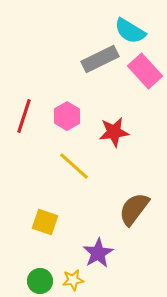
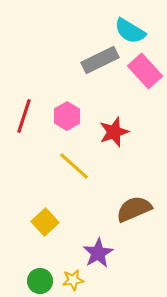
gray rectangle: moved 1 px down
red star: rotated 12 degrees counterclockwise
brown semicircle: rotated 30 degrees clockwise
yellow square: rotated 28 degrees clockwise
